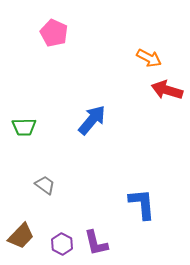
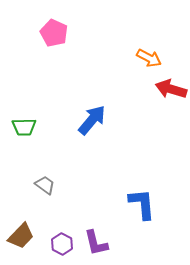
red arrow: moved 4 px right, 1 px up
